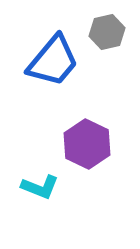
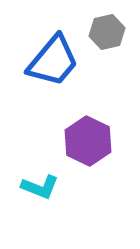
purple hexagon: moved 1 px right, 3 px up
